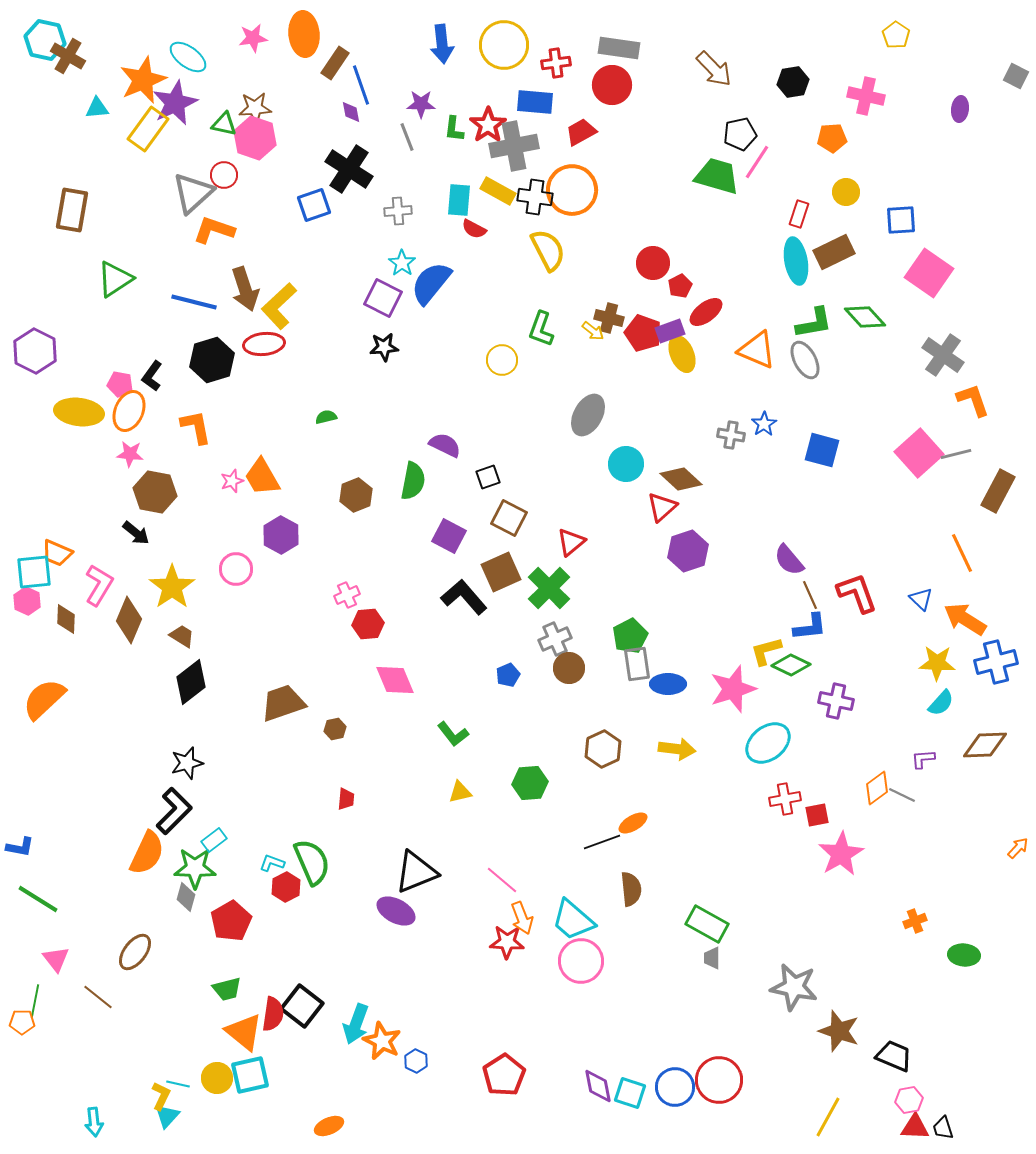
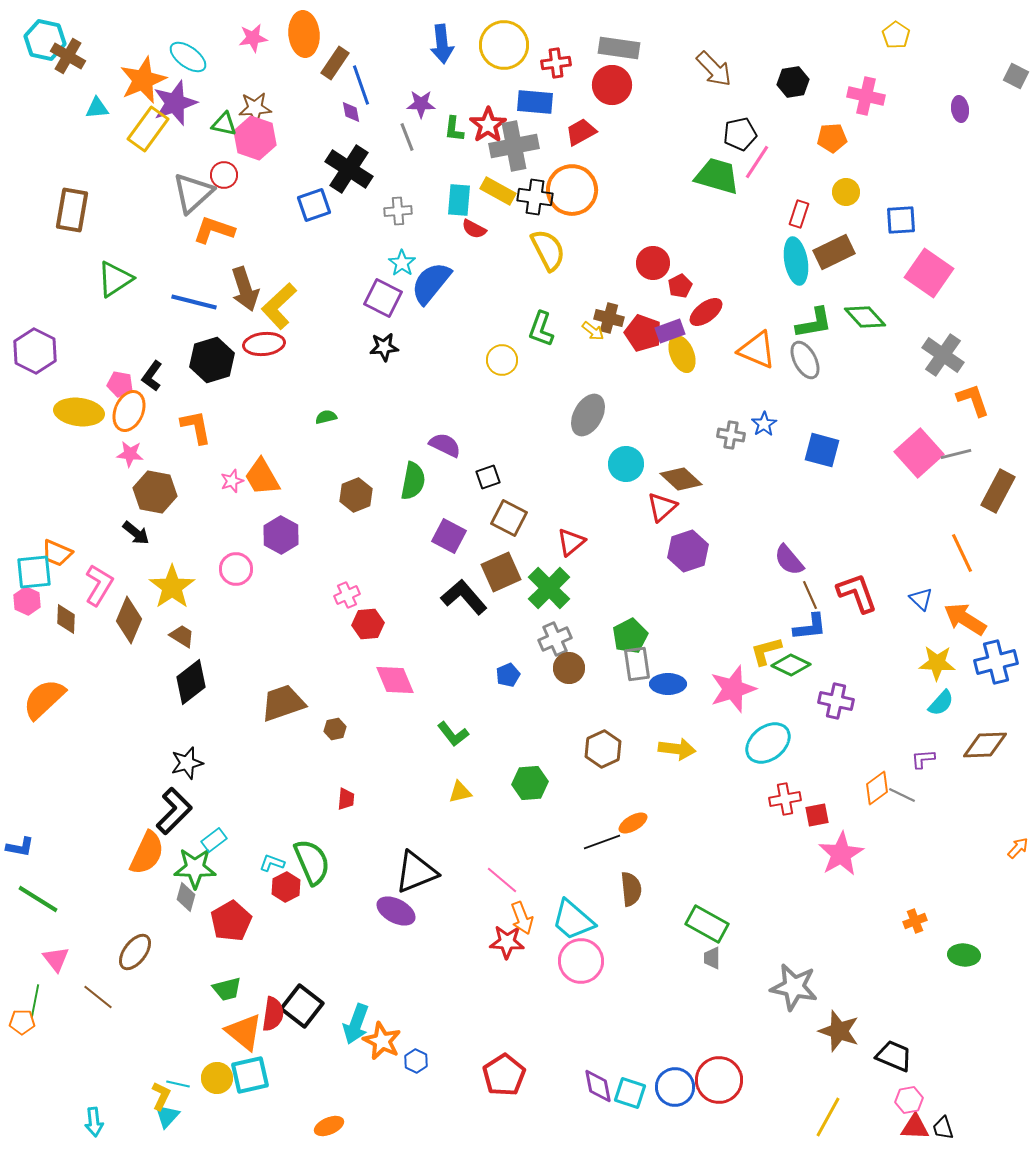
purple star at (175, 103): rotated 6 degrees clockwise
purple ellipse at (960, 109): rotated 15 degrees counterclockwise
